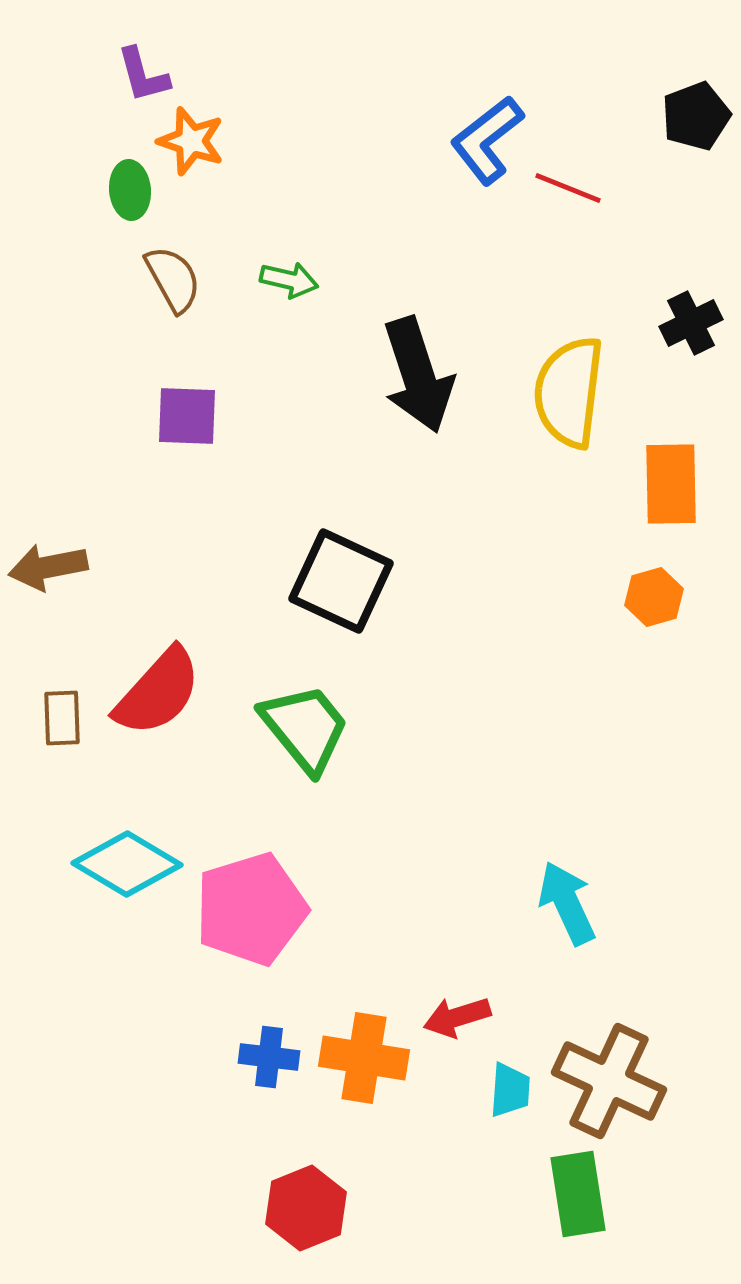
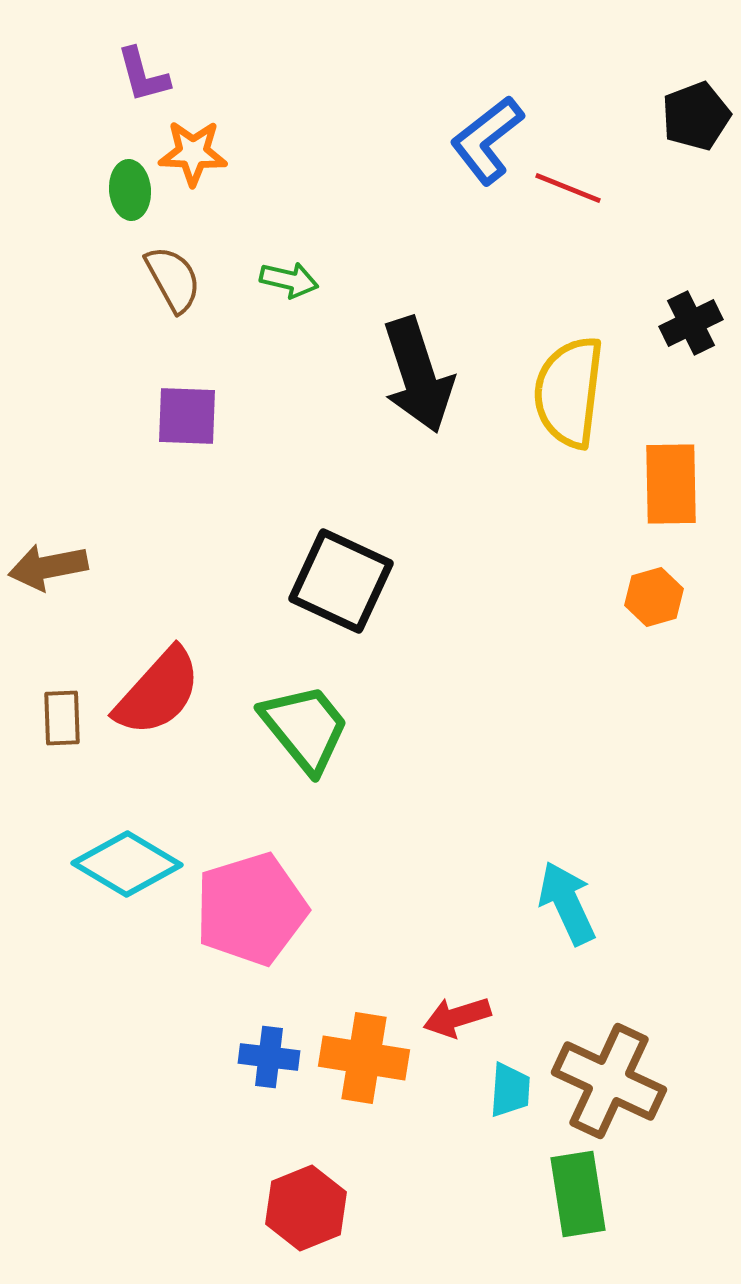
orange star: moved 2 px right, 12 px down; rotated 16 degrees counterclockwise
